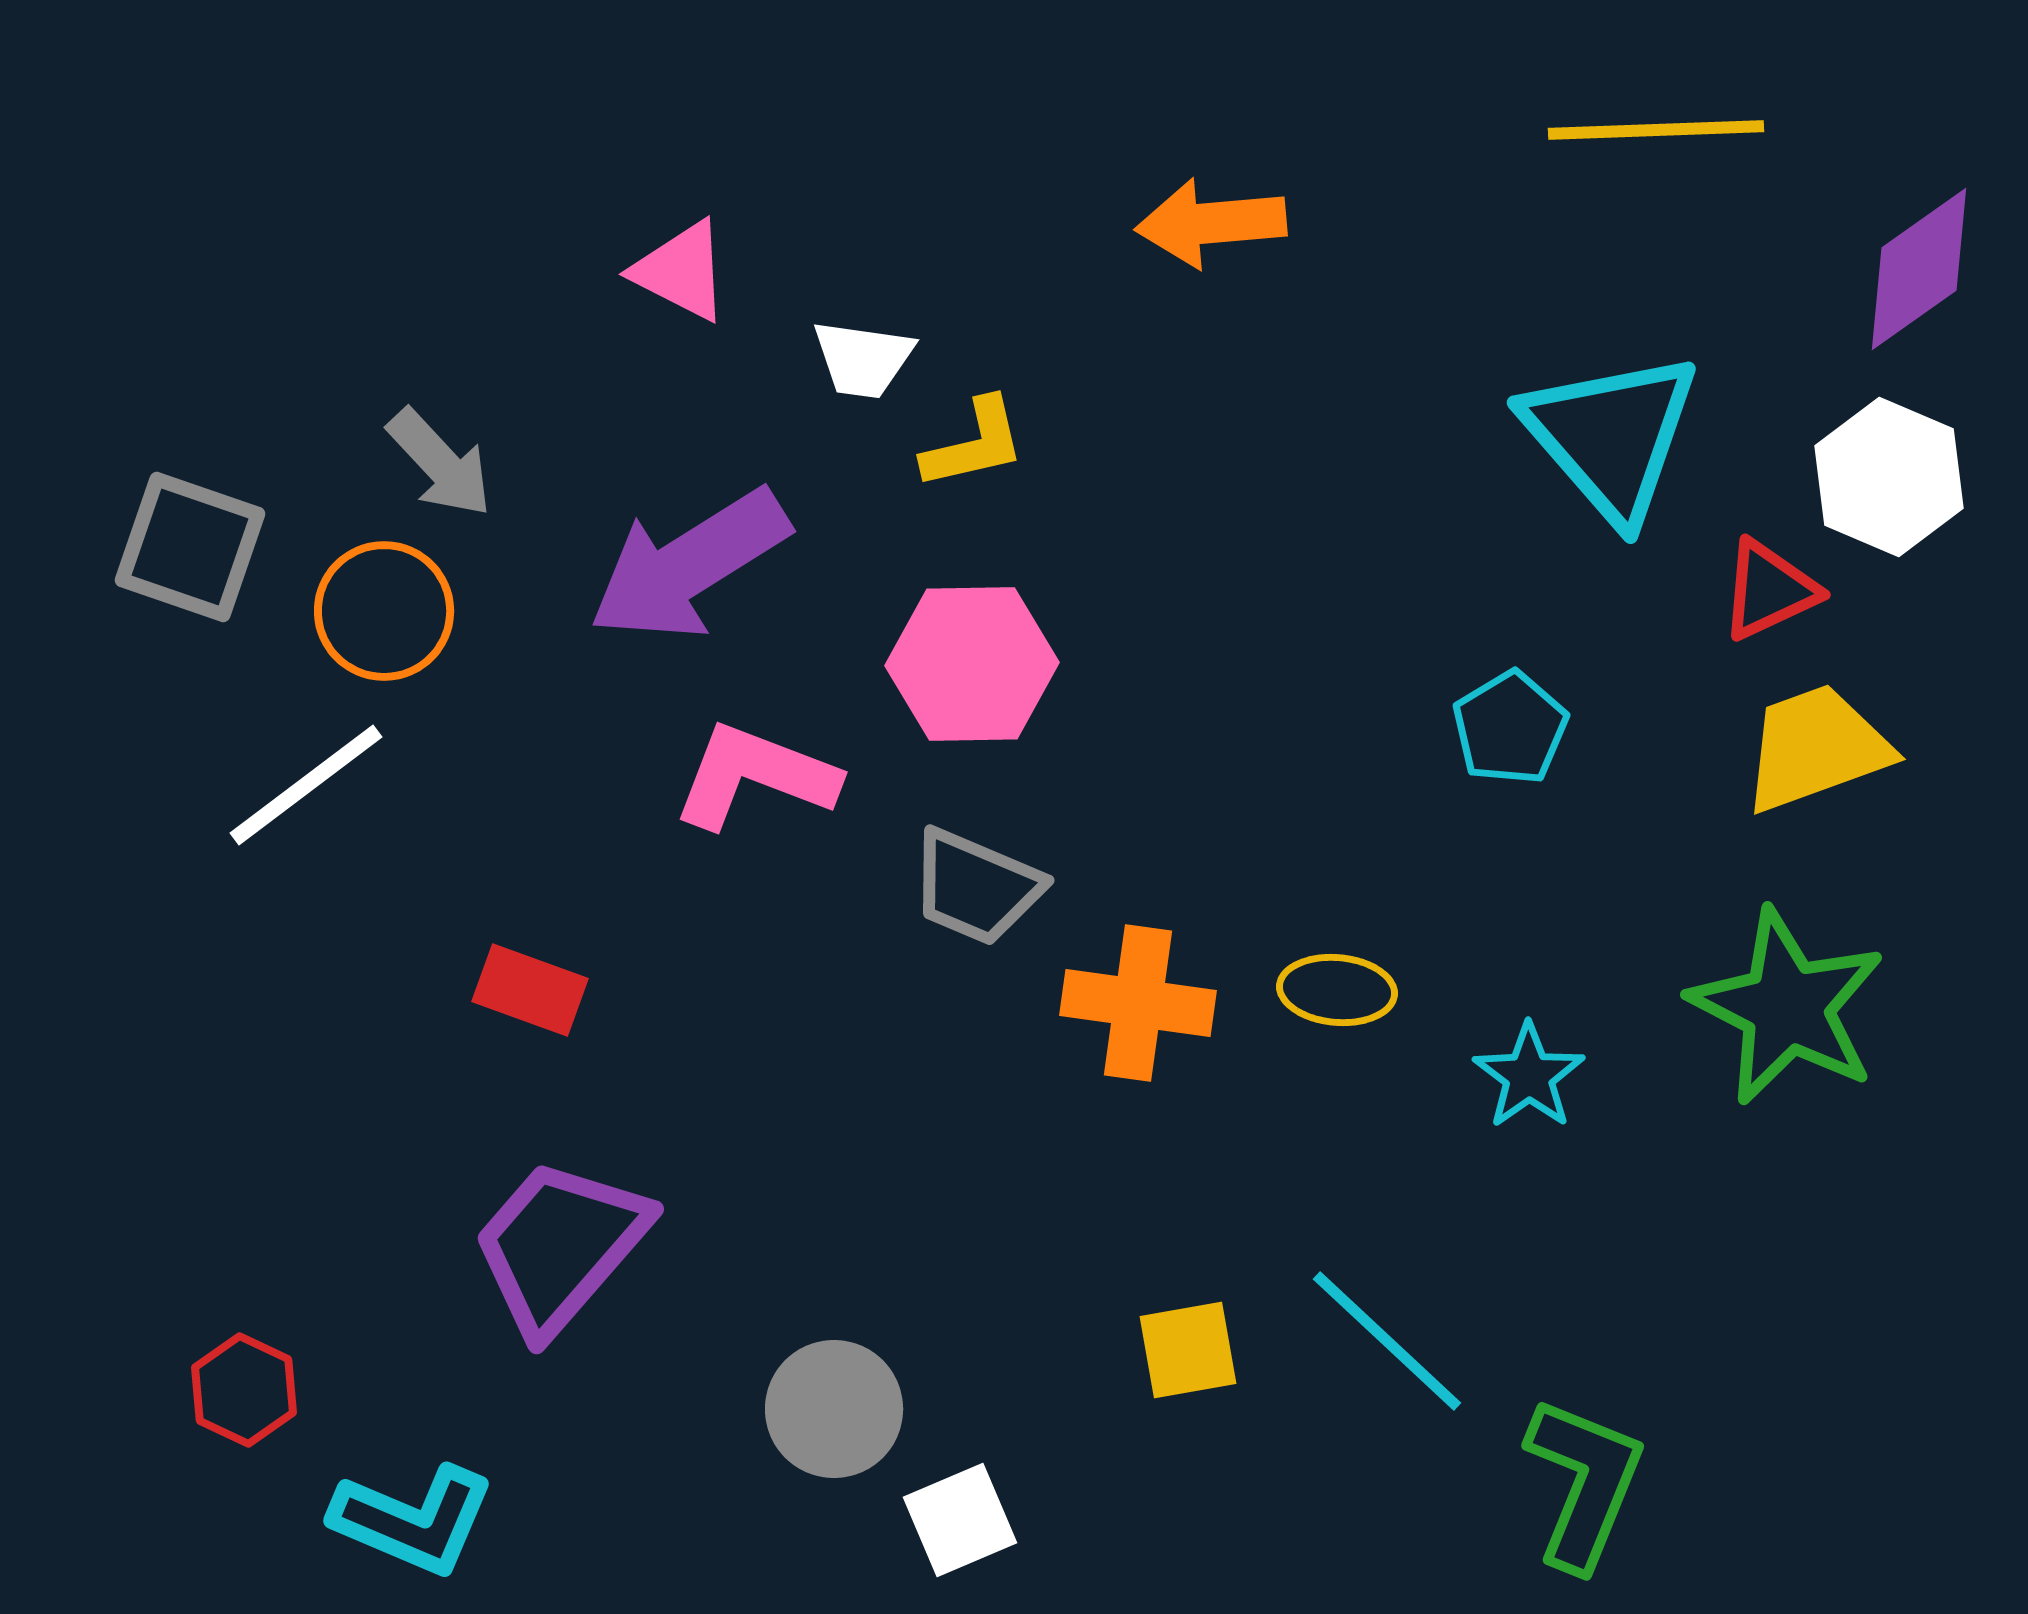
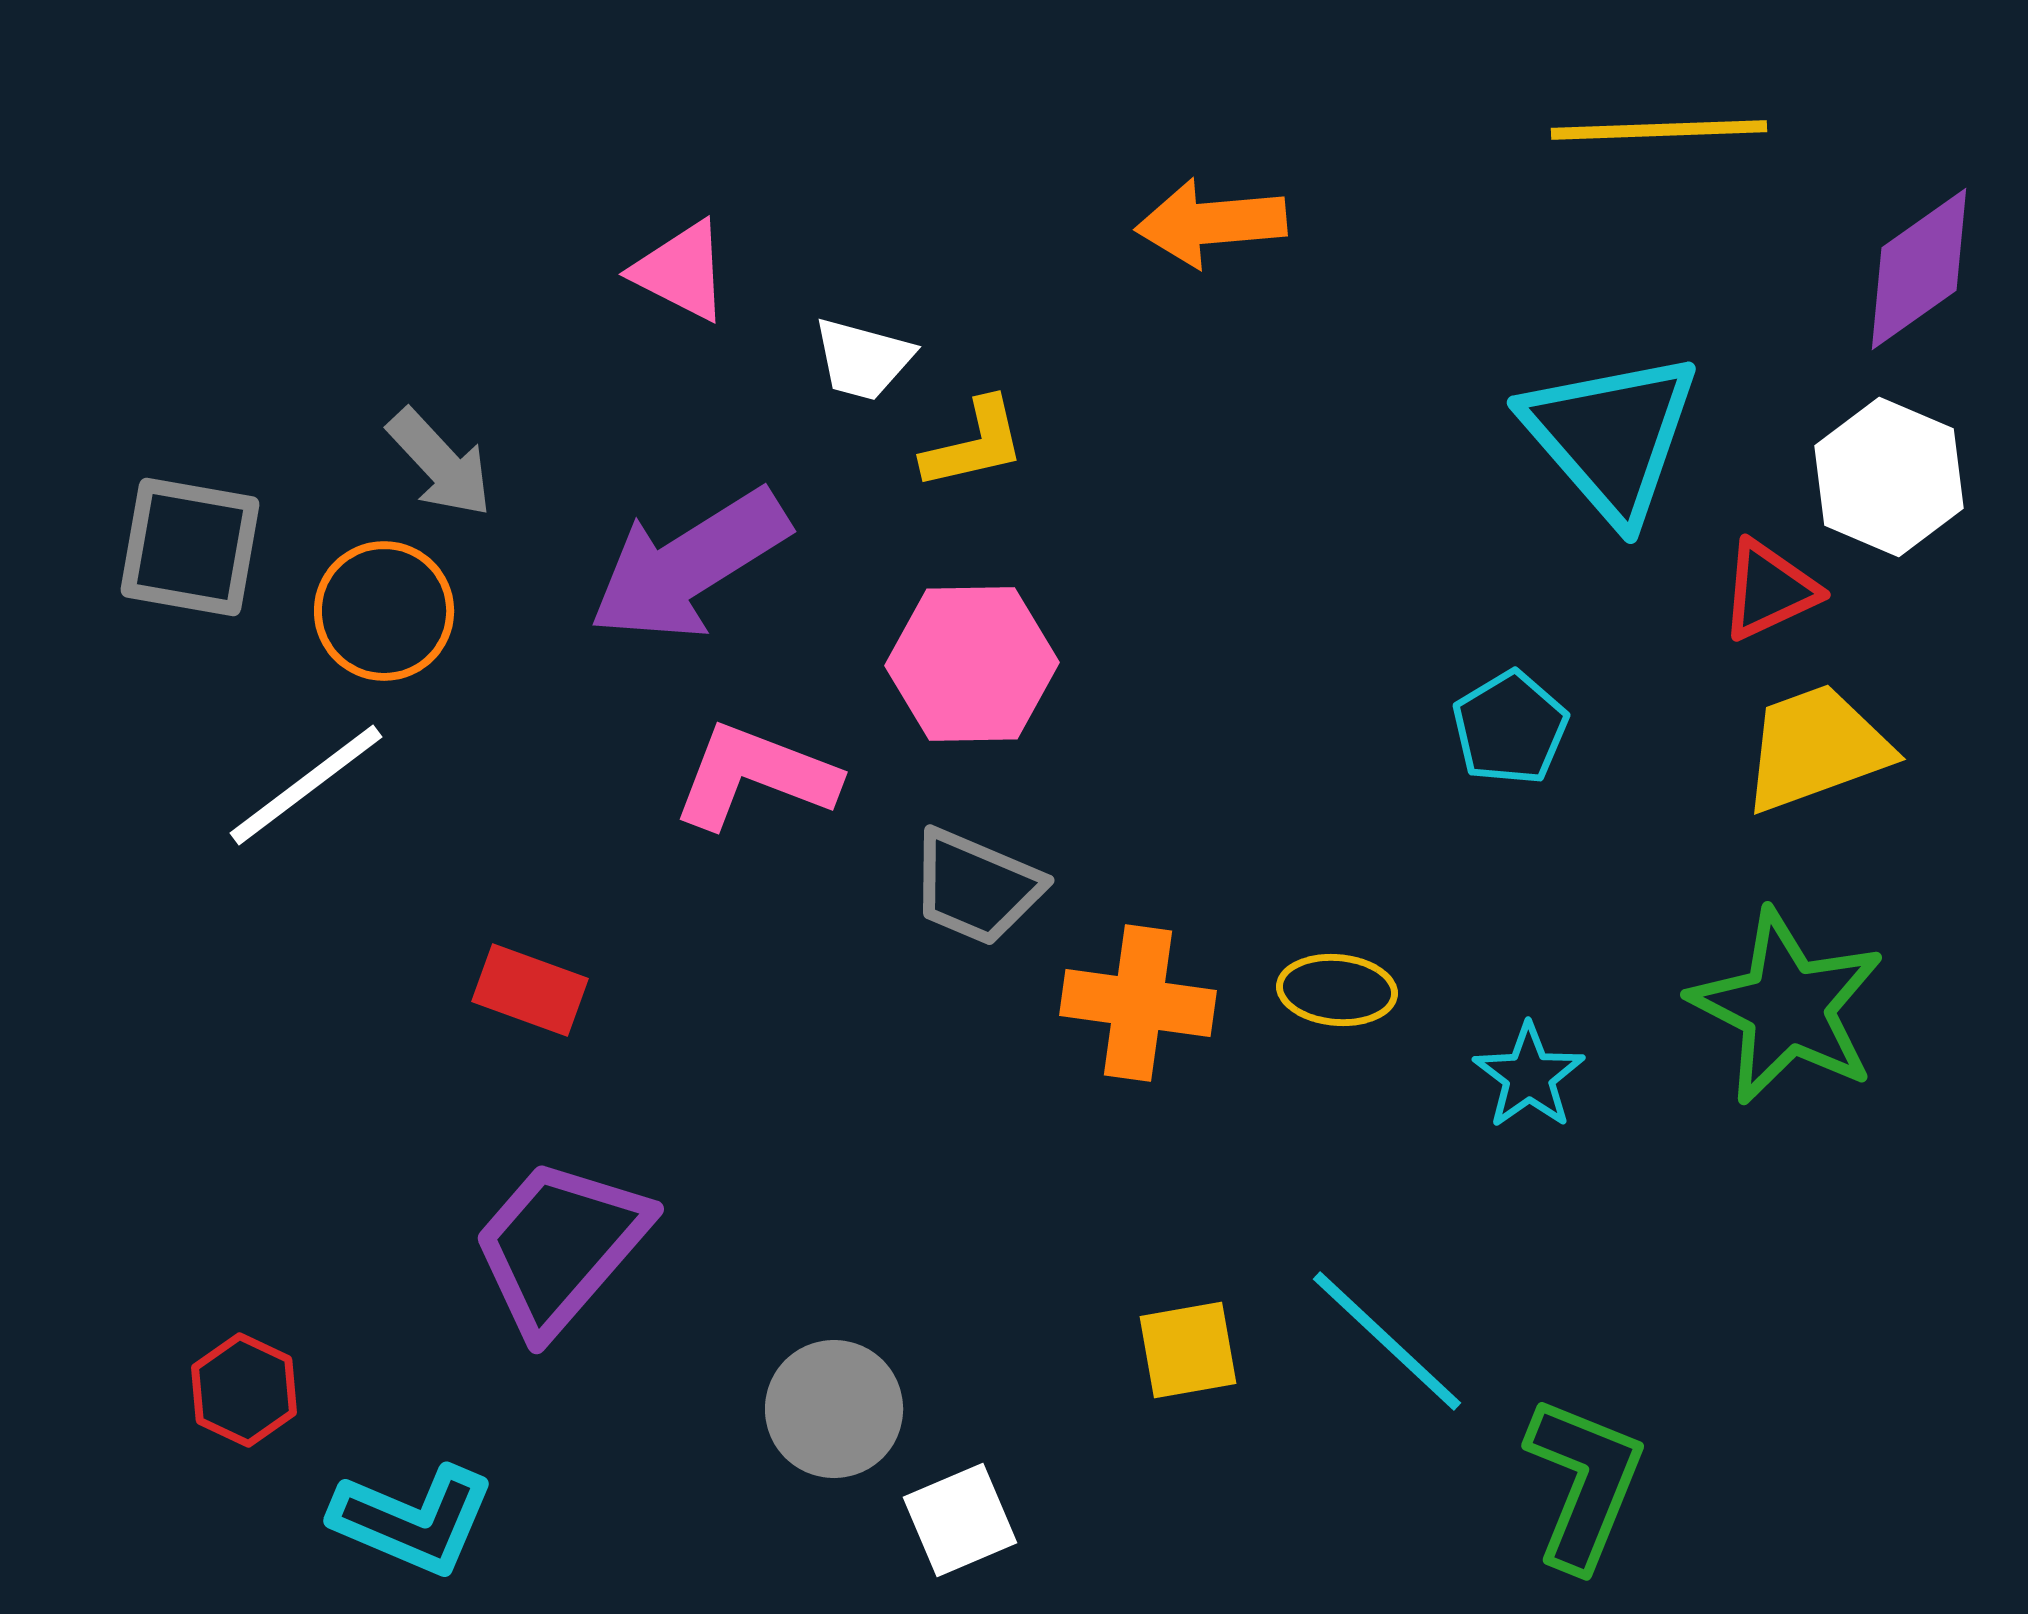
yellow line: moved 3 px right
white trapezoid: rotated 7 degrees clockwise
gray square: rotated 9 degrees counterclockwise
